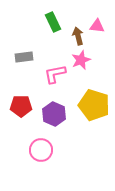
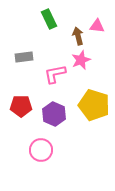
green rectangle: moved 4 px left, 3 px up
